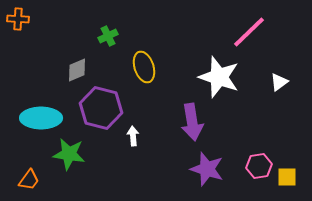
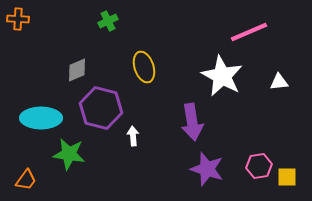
pink line: rotated 21 degrees clockwise
green cross: moved 15 px up
white star: moved 3 px right, 1 px up; rotated 9 degrees clockwise
white triangle: rotated 30 degrees clockwise
orange trapezoid: moved 3 px left
